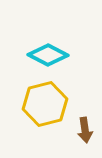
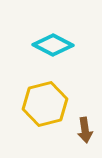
cyan diamond: moved 5 px right, 10 px up
